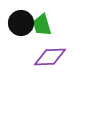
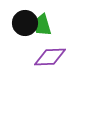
black circle: moved 4 px right
